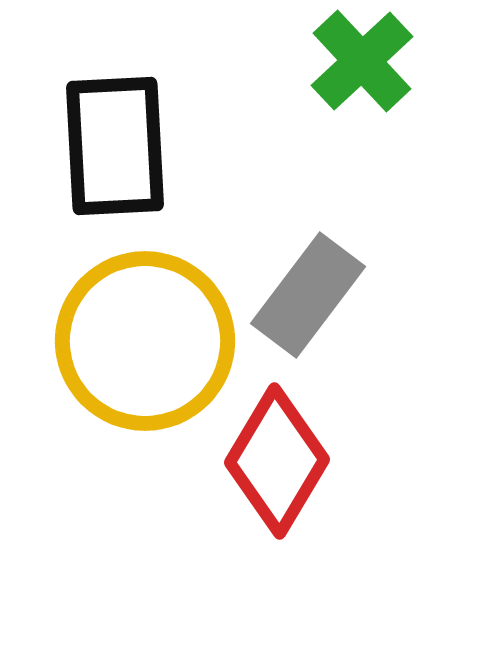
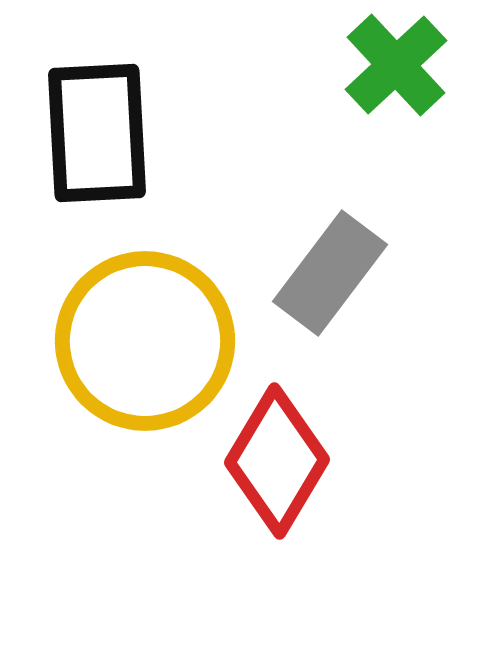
green cross: moved 34 px right, 4 px down
black rectangle: moved 18 px left, 13 px up
gray rectangle: moved 22 px right, 22 px up
